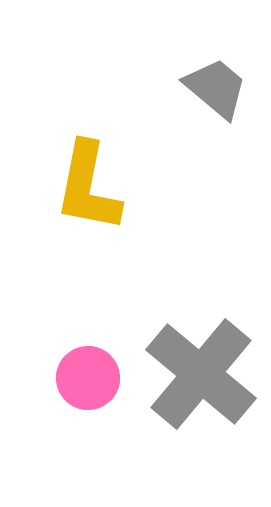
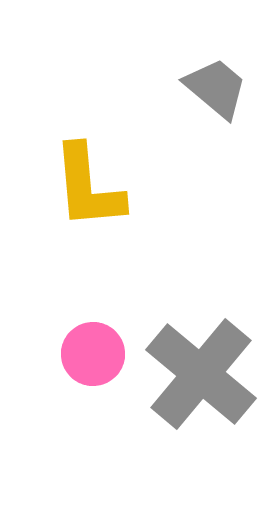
yellow L-shape: rotated 16 degrees counterclockwise
pink circle: moved 5 px right, 24 px up
